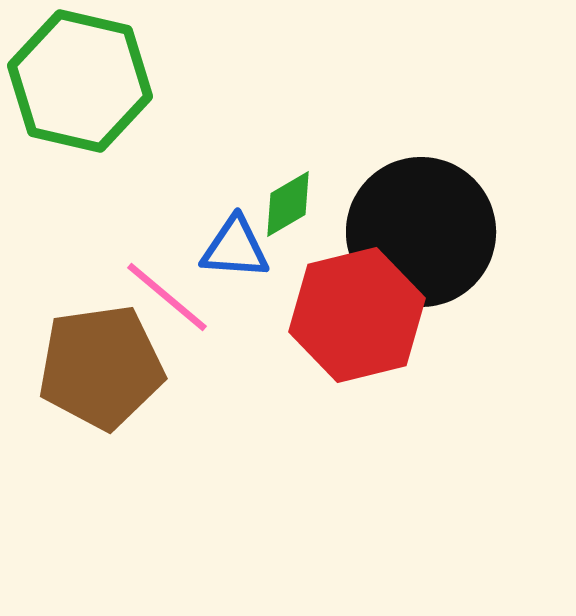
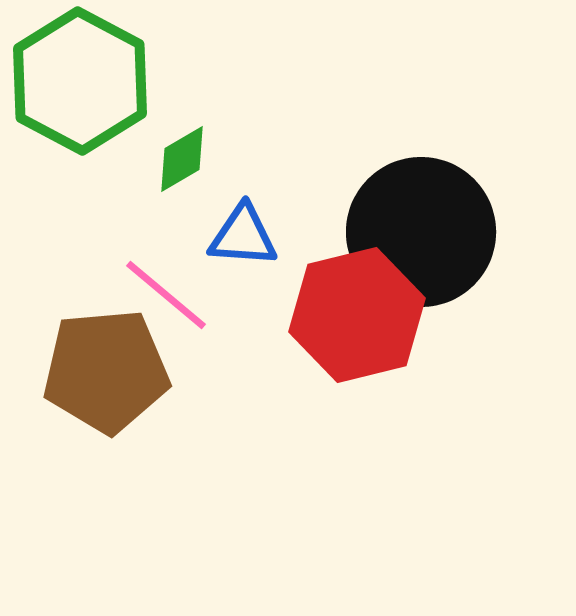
green hexagon: rotated 15 degrees clockwise
green diamond: moved 106 px left, 45 px up
blue triangle: moved 8 px right, 12 px up
pink line: moved 1 px left, 2 px up
brown pentagon: moved 5 px right, 4 px down; rotated 3 degrees clockwise
